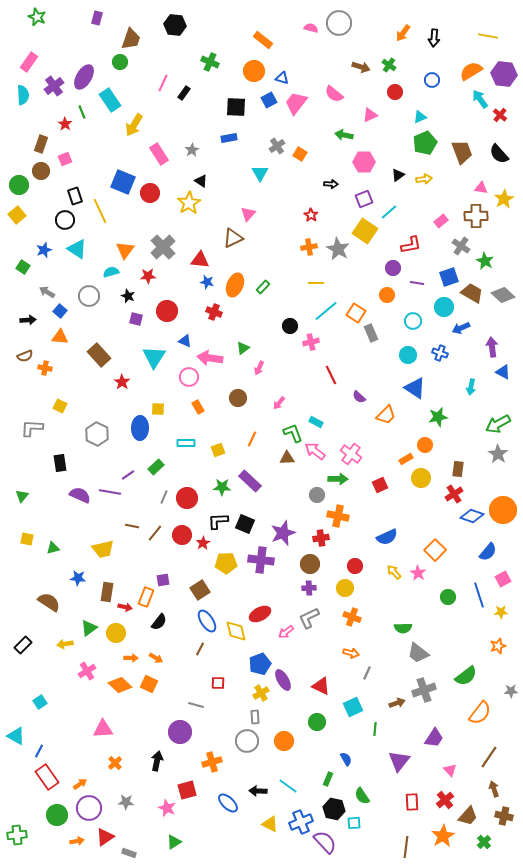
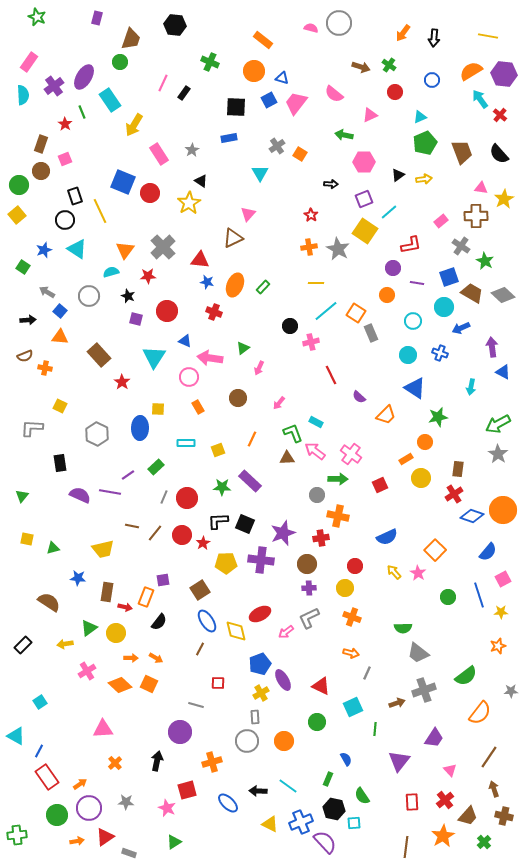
orange circle at (425, 445): moved 3 px up
brown circle at (310, 564): moved 3 px left
